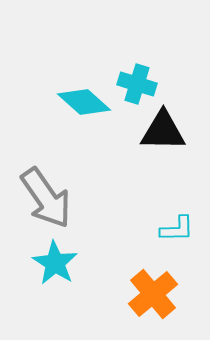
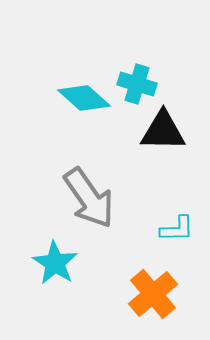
cyan diamond: moved 4 px up
gray arrow: moved 43 px right
